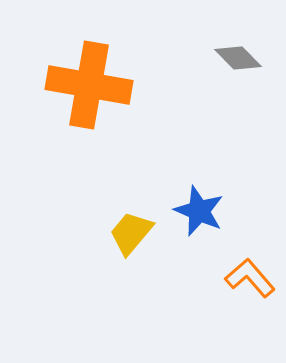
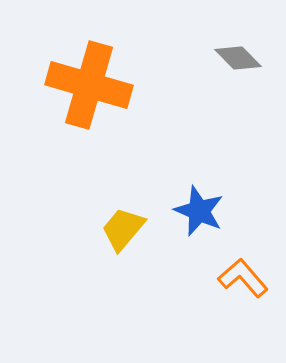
orange cross: rotated 6 degrees clockwise
yellow trapezoid: moved 8 px left, 4 px up
orange L-shape: moved 7 px left
